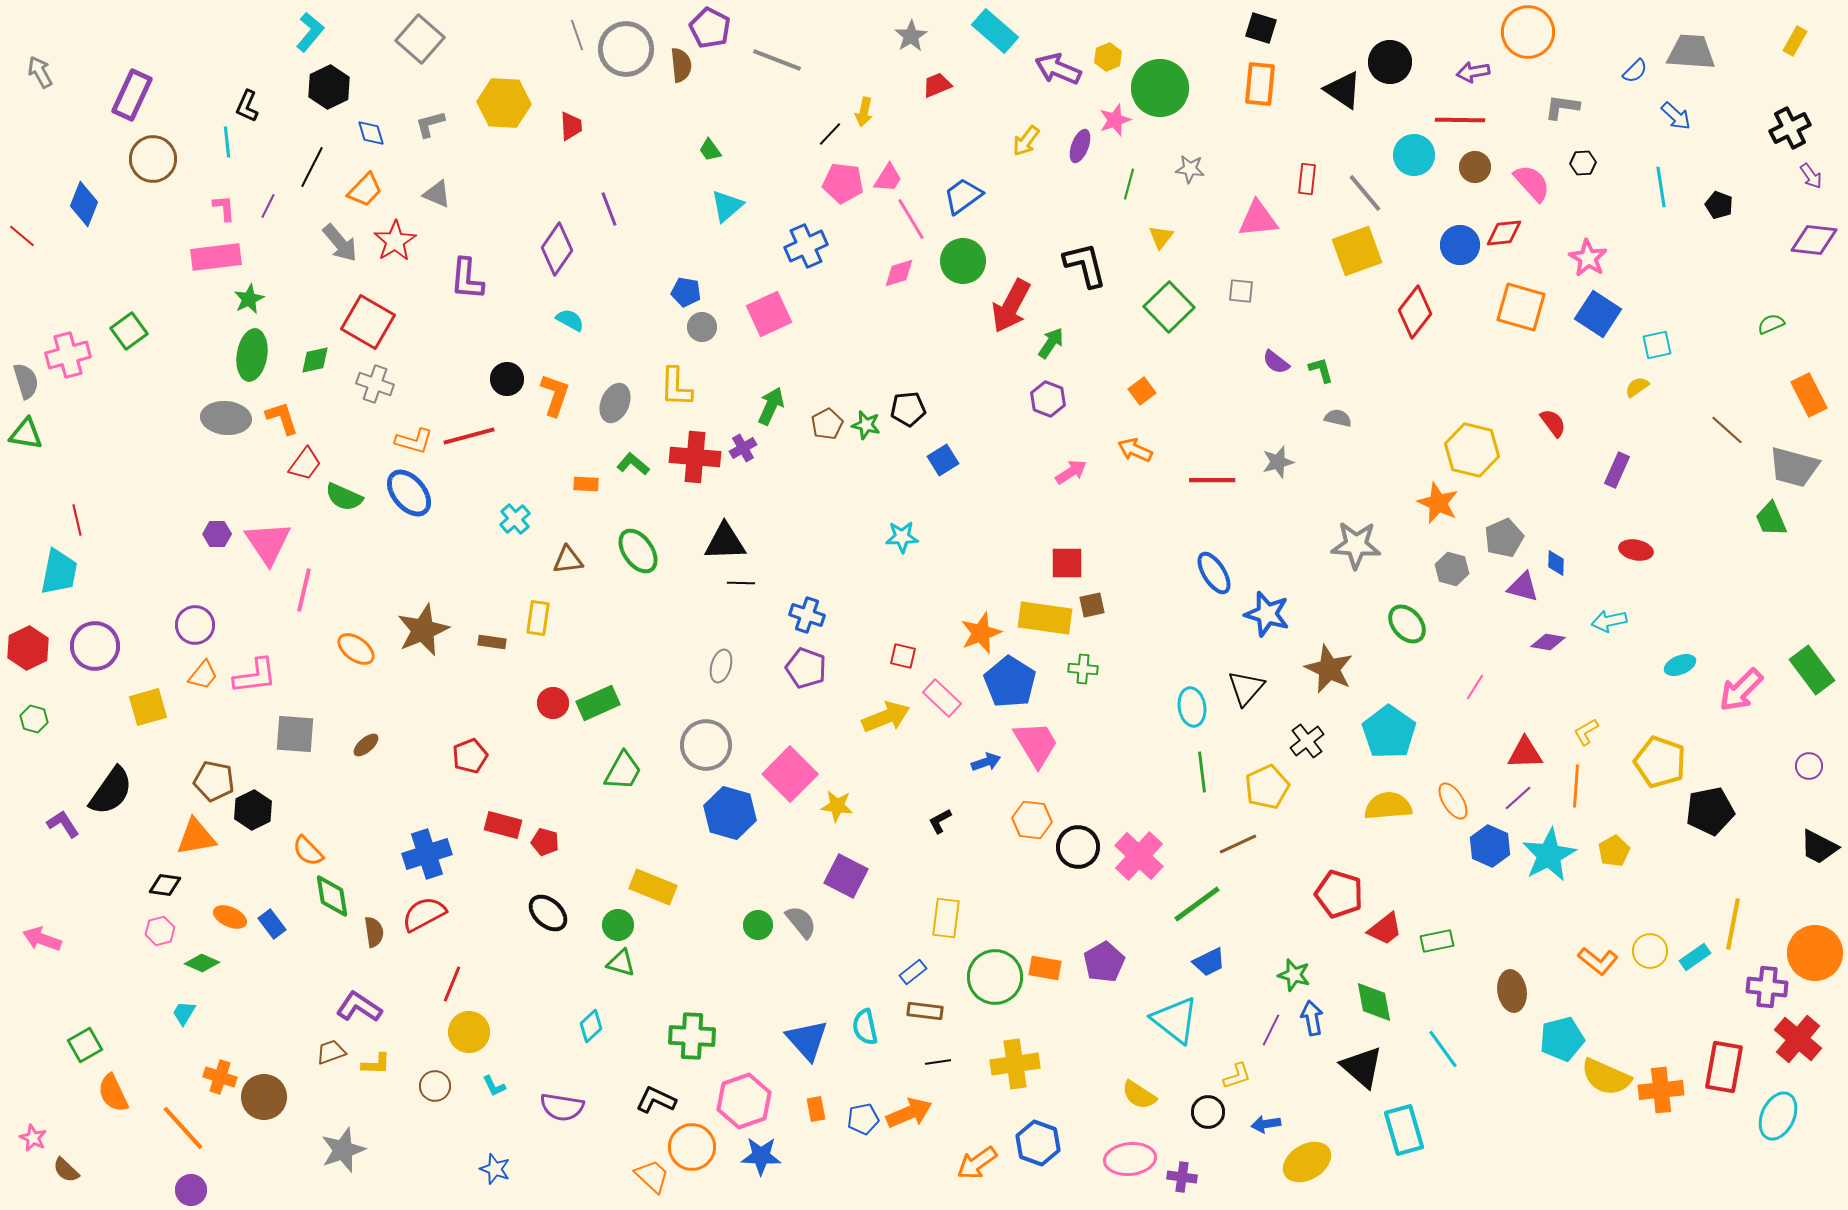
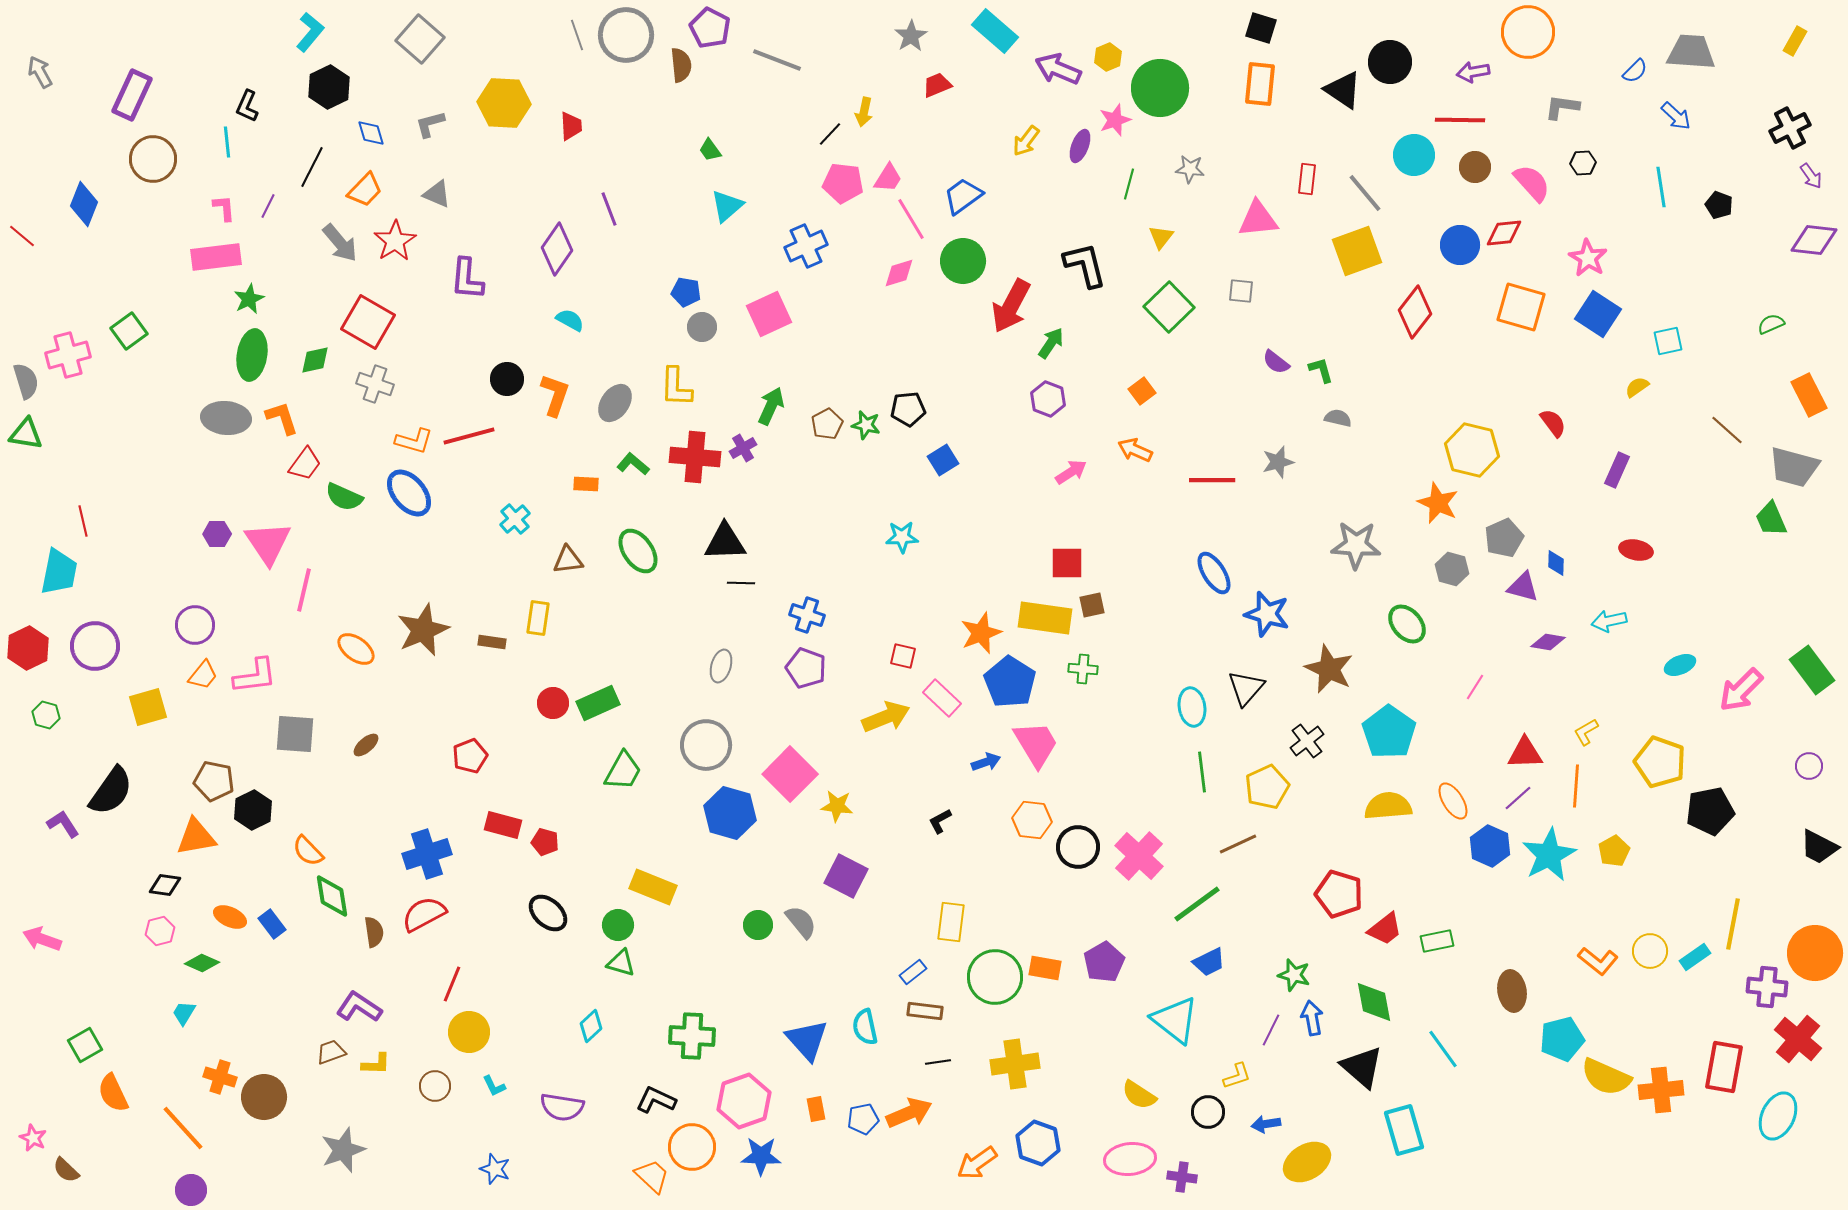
gray circle at (626, 49): moved 14 px up
cyan square at (1657, 345): moved 11 px right, 4 px up
gray ellipse at (615, 403): rotated 12 degrees clockwise
red line at (77, 520): moved 6 px right, 1 px down
green hexagon at (34, 719): moved 12 px right, 4 px up
yellow rectangle at (946, 918): moved 5 px right, 4 px down
